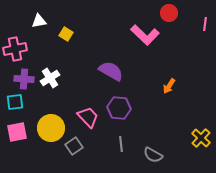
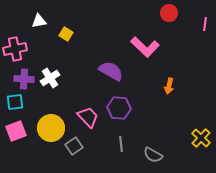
pink L-shape: moved 12 px down
orange arrow: rotated 21 degrees counterclockwise
pink square: moved 1 px left, 1 px up; rotated 10 degrees counterclockwise
